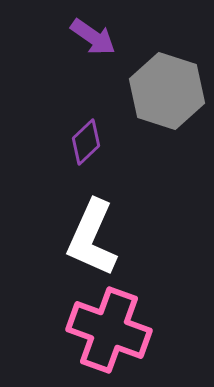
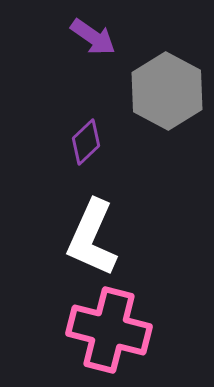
gray hexagon: rotated 10 degrees clockwise
pink cross: rotated 6 degrees counterclockwise
